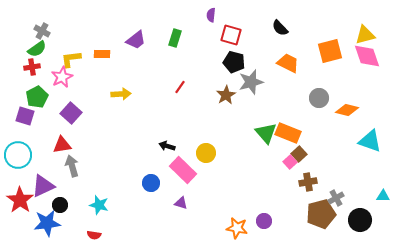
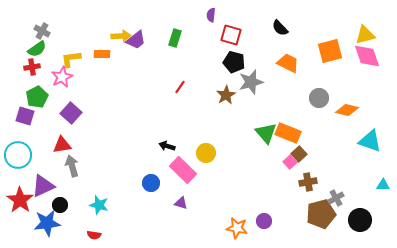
yellow arrow at (121, 94): moved 58 px up
cyan triangle at (383, 196): moved 11 px up
